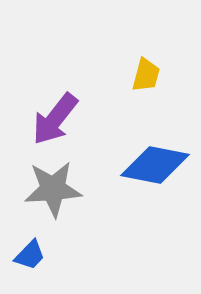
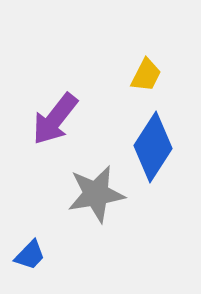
yellow trapezoid: rotated 12 degrees clockwise
blue diamond: moved 2 px left, 18 px up; rotated 68 degrees counterclockwise
gray star: moved 43 px right, 5 px down; rotated 6 degrees counterclockwise
